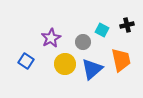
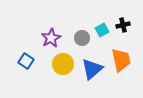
black cross: moved 4 px left
cyan square: rotated 32 degrees clockwise
gray circle: moved 1 px left, 4 px up
yellow circle: moved 2 px left
